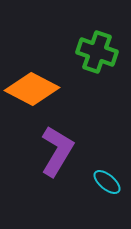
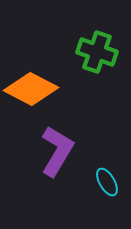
orange diamond: moved 1 px left
cyan ellipse: rotated 20 degrees clockwise
